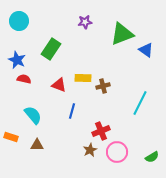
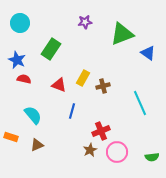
cyan circle: moved 1 px right, 2 px down
blue triangle: moved 2 px right, 3 px down
yellow rectangle: rotated 63 degrees counterclockwise
cyan line: rotated 50 degrees counterclockwise
brown triangle: rotated 24 degrees counterclockwise
green semicircle: rotated 24 degrees clockwise
